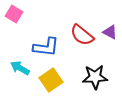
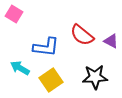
purple triangle: moved 1 px right, 9 px down
